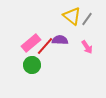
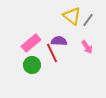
gray line: moved 1 px right, 1 px down
purple semicircle: moved 1 px left, 1 px down
red line: moved 7 px right, 7 px down; rotated 66 degrees counterclockwise
